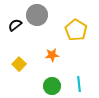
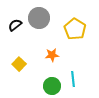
gray circle: moved 2 px right, 3 px down
yellow pentagon: moved 1 px left, 1 px up
cyan line: moved 6 px left, 5 px up
